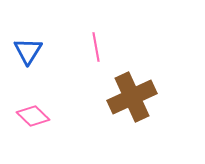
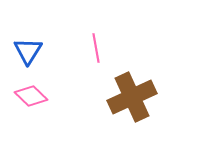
pink line: moved 1 px down
pink diamond: moved 2 px left, 20 px up
